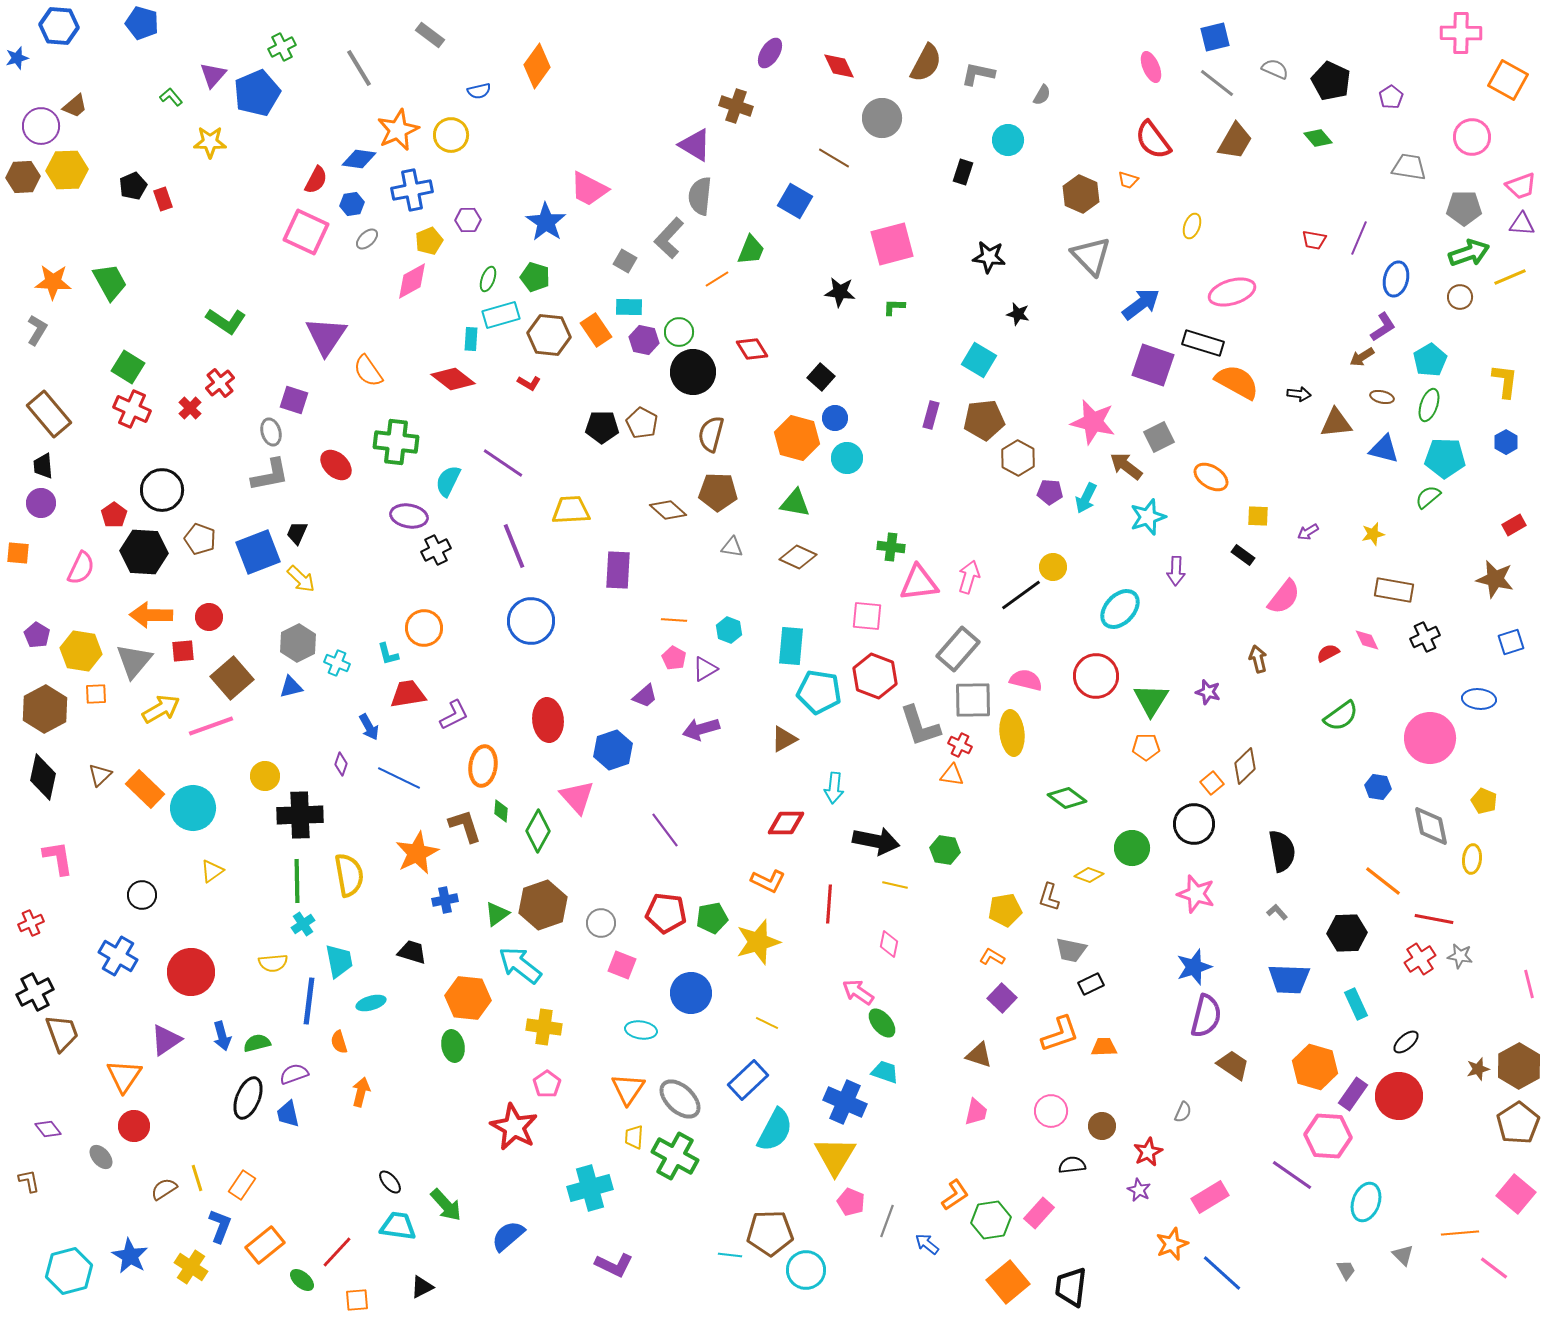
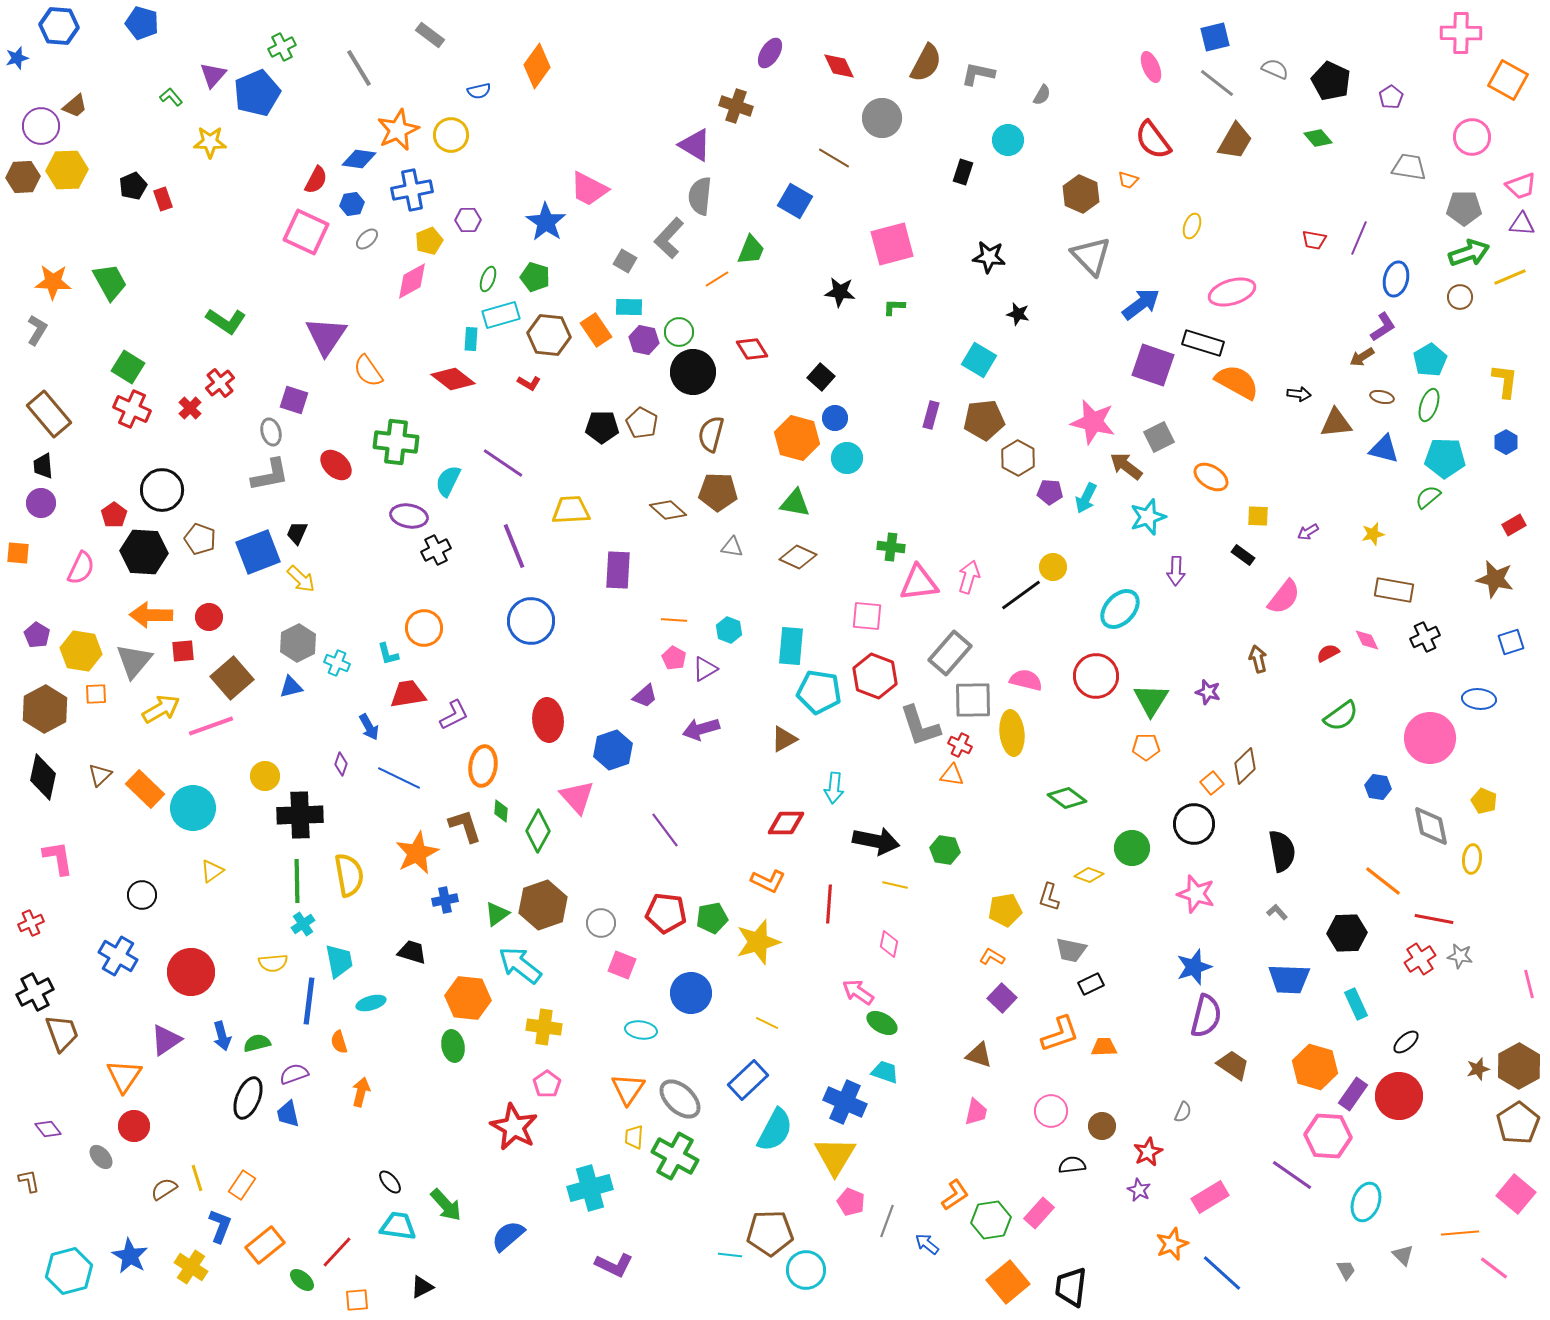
gray rectangle at (958, 649): moved 8 px left, 4 px down
green ellipse at (882, 1023): rotated 20 degrees counterclockwise
